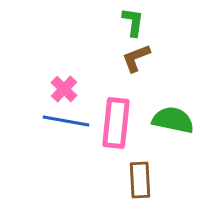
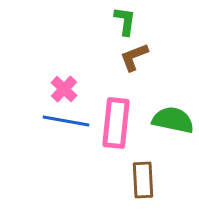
green L-shape: moved 8 px left, 1 px up
brown L-shape: moved 2 px left, 1 px up
brown rectangle: moved 3 px right
